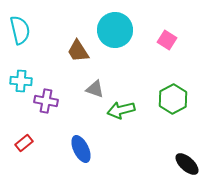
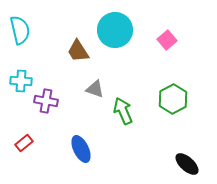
pink square: rotated 18 degrees clockwise
green arrow: moved 2 px right, 1 px down; rotated 80 degrees clockwise
